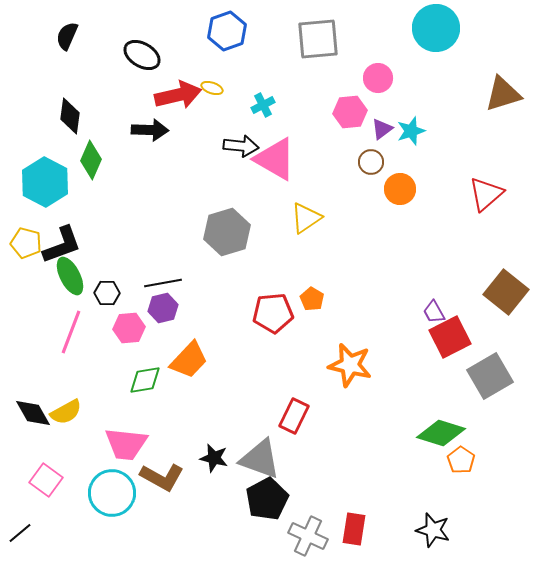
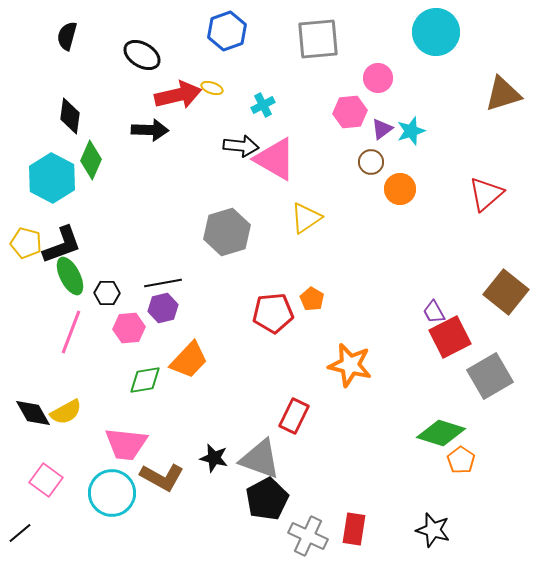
cyan circle at (436, 28): moved 4 px down
black semicircle at (67, 36): rotated 8 degrees counterclockwise
cyan hexagon at (45, 182): moved 7 px right, 4 px up
